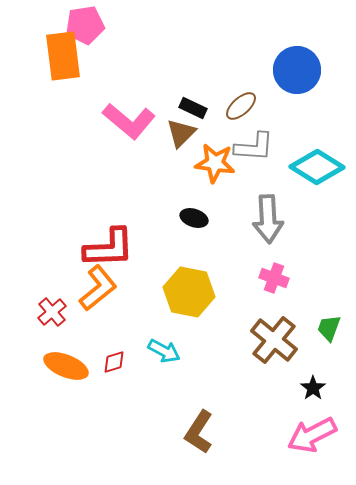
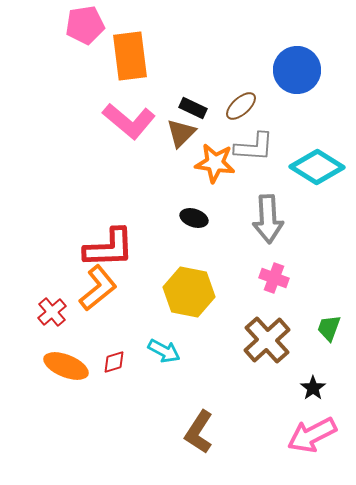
orange rectangle: moved 67 px right
brown cross: moved 7 px left; rotated 9 degrees clockwise
